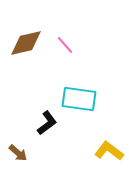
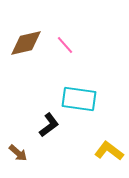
black L-shape: moved 2 px right, 2 px down
